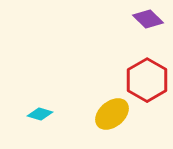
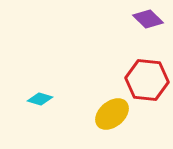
red hexagon: rotated 24 degrees counterclockwise
cyan diamond: moved 15 px up
